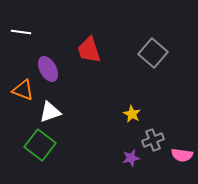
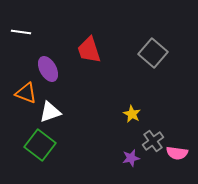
orange triangle: moved 3 px right, 3 px down
gray cross: moved 1 px down; rotated 15 degrees counterclockwise
pink semicircle: moved 5 px left, 2 px up
